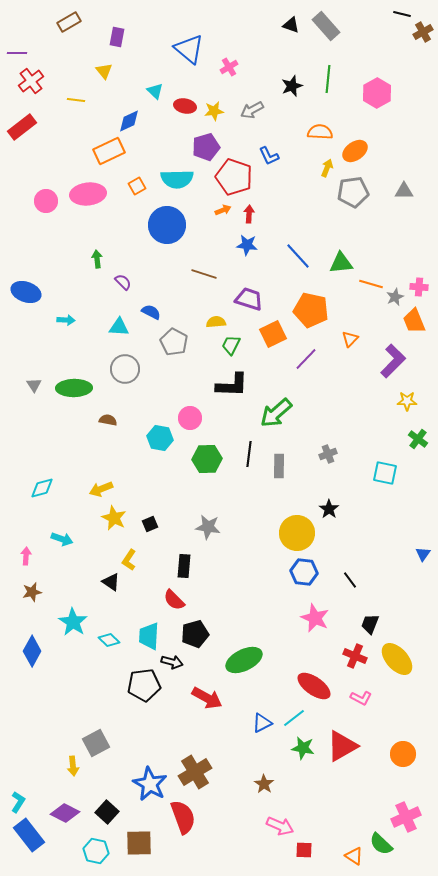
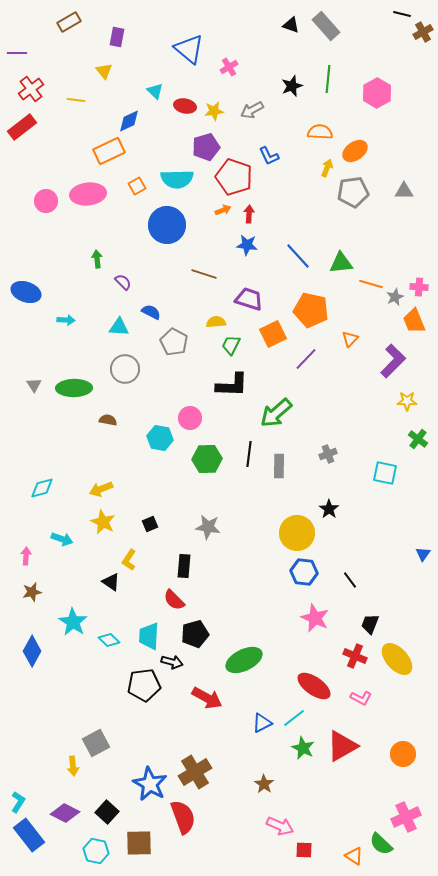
red cross at (31, 81): moved 8 px down
yellow star at (114, 518): moved 11 px left, 4 px down
green star at (303, 748): rotated 15 degrees clockwise
